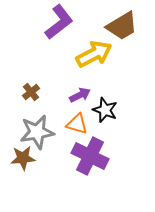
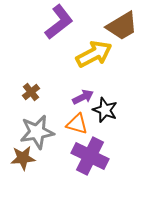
purple arrow: moved 3 px right, 2 px down
